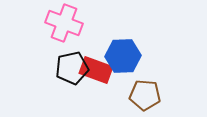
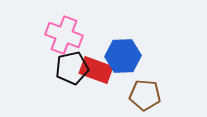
pink cross: moved 12 px down
